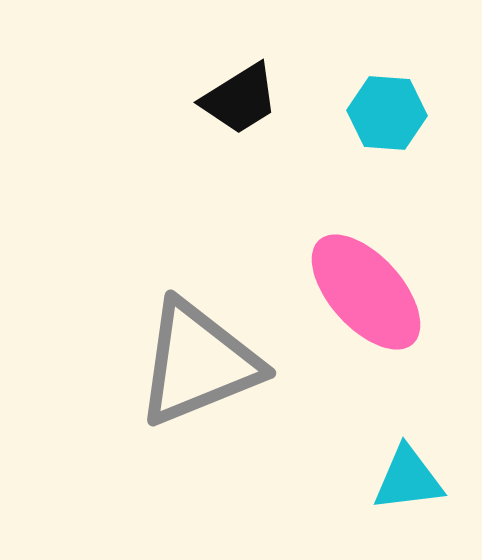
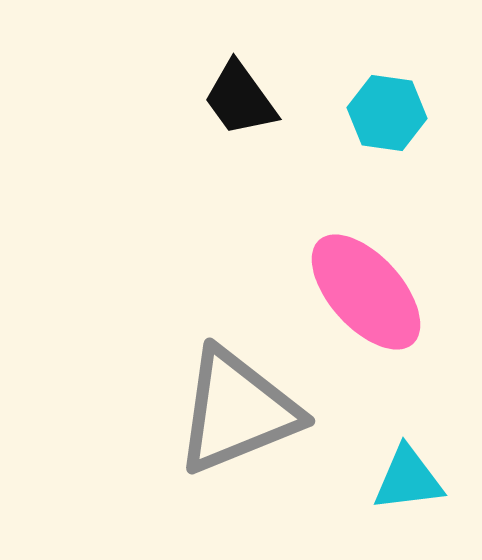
black trapezoid: rotated 86 degrees clockwise
cyan hexagon: rotated 4 degrees clockwise
gray triangle: moved 39 px right, 48 px down
